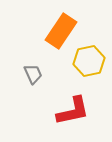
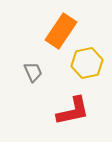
yellow hexagon: moved 2 px left, 2 px down
gray trapezoid: moved 2 px up
